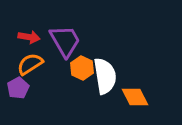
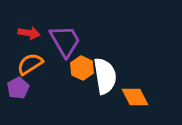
red arrow: moved 4 px up
